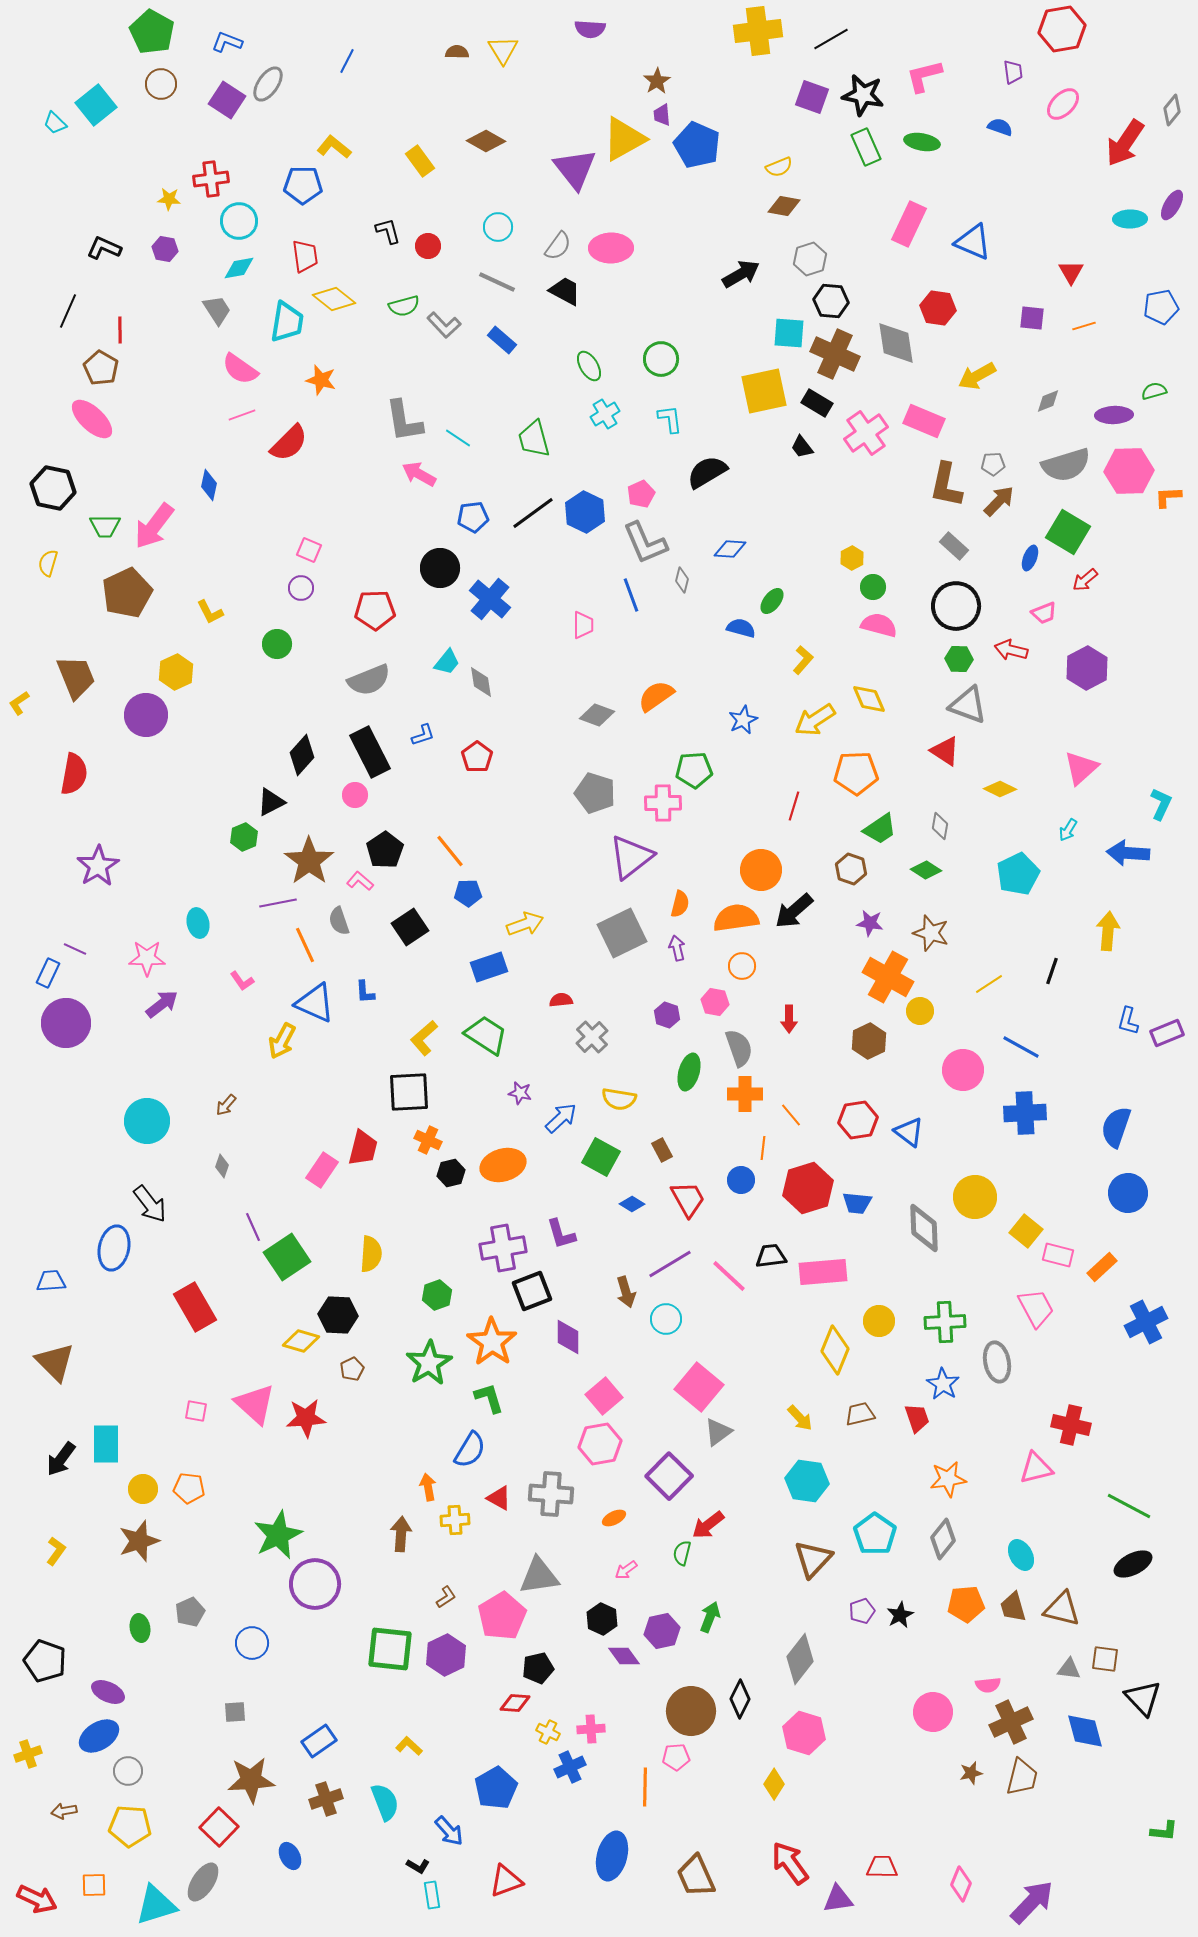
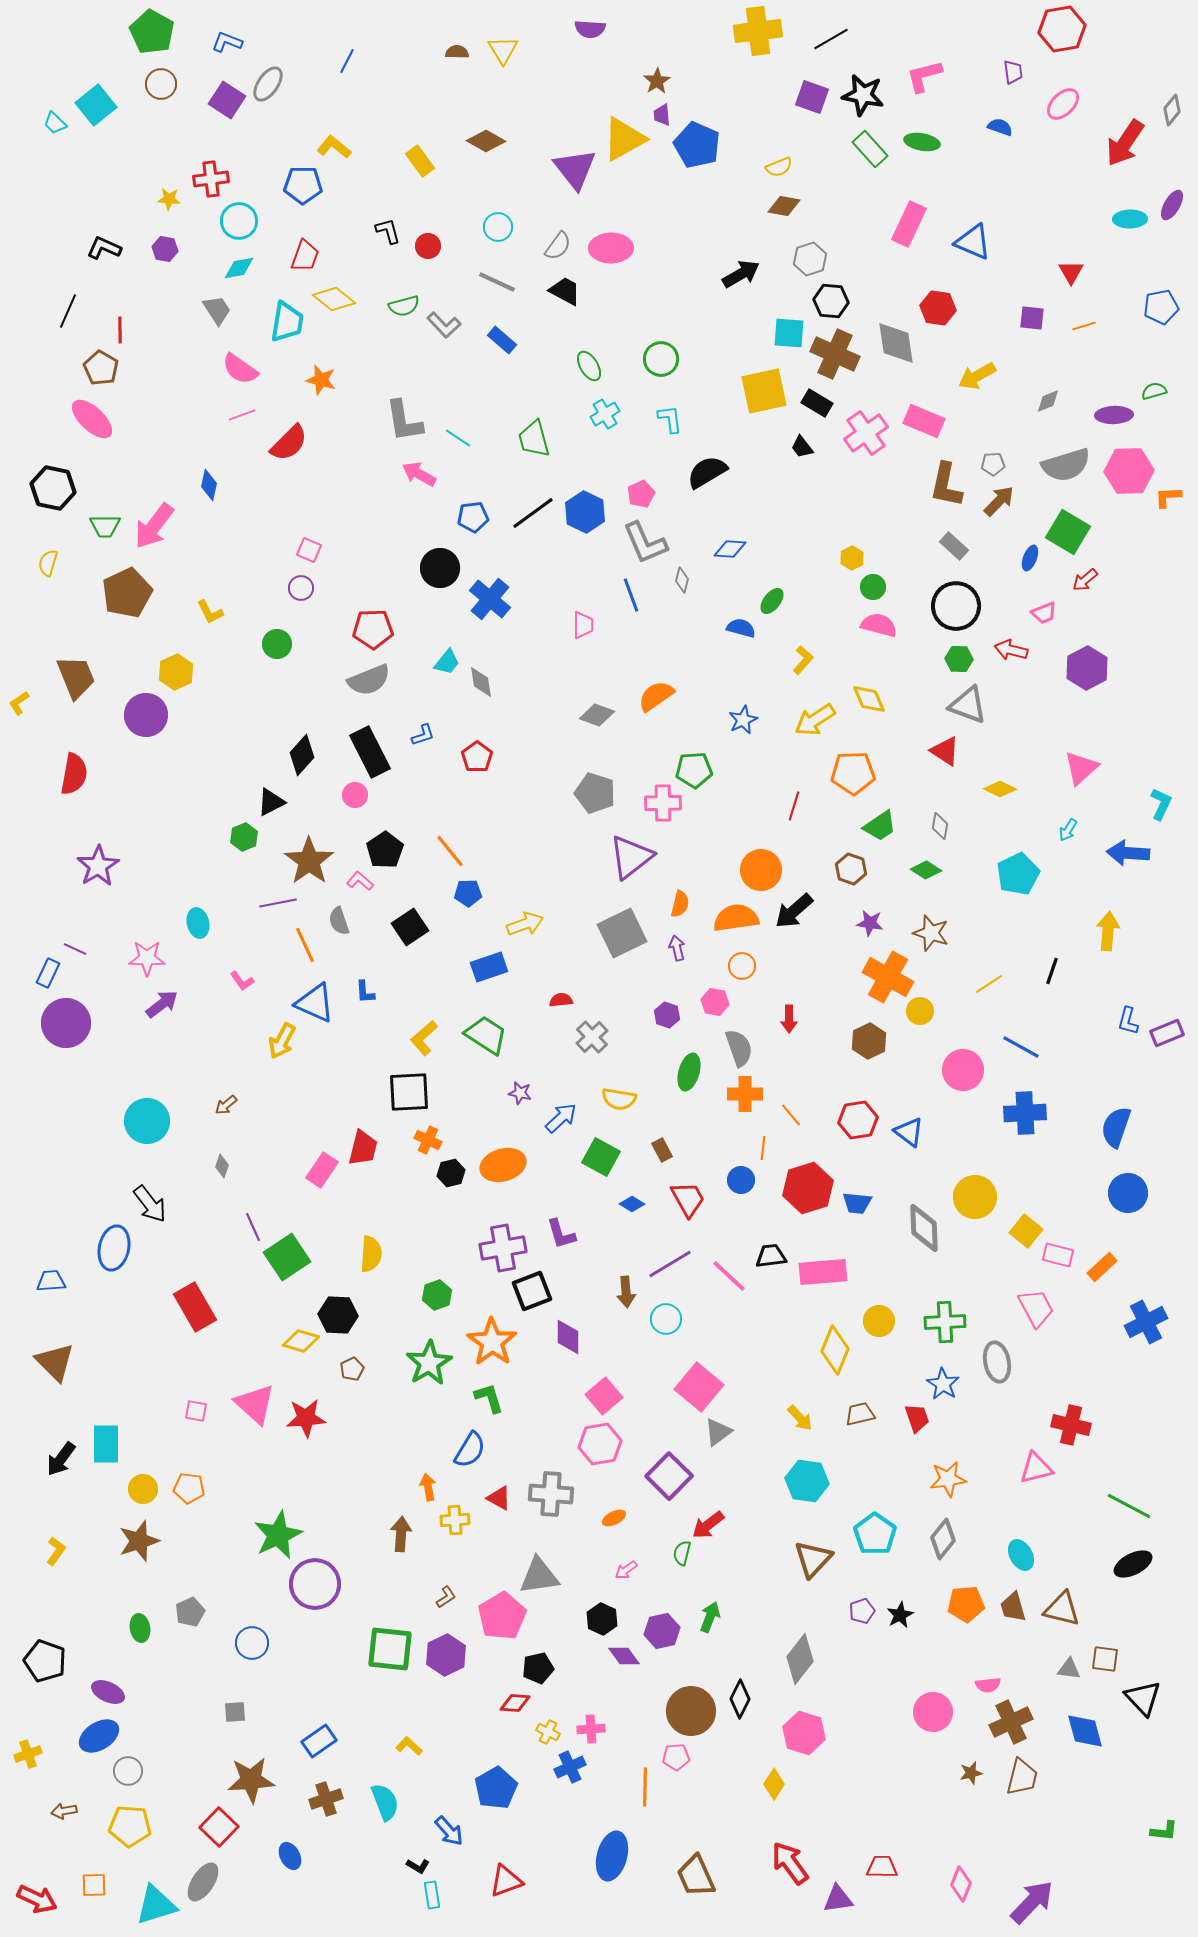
green rectangle at (866, 147): moved 4 px right, 2 px down; rotated 18 degrees counterclockwise
red trapezoid at (305, 256): rotated 28 degrees clockwise
red pentagon at (375, 610): moved 2 px left, 19 px down
orange pentagon at (856, 773): moved 3 px left
green trapezoid at (880, 829): moved 3 px up
brown arrow at (226, 1105): rotated 10 degrees clockwise
brown arrow at (626, 1292): rotated 12 degrees clockwise
